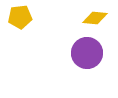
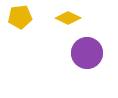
yellow diamond: moved 27 px left; rotated 20 degrees clockwise
